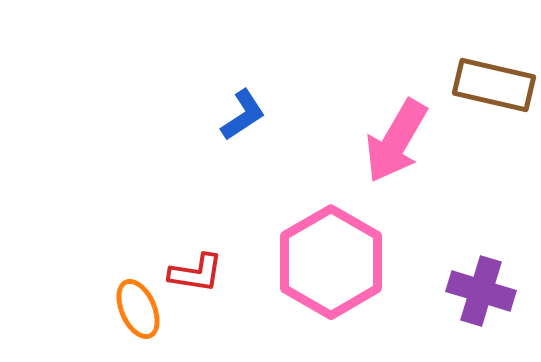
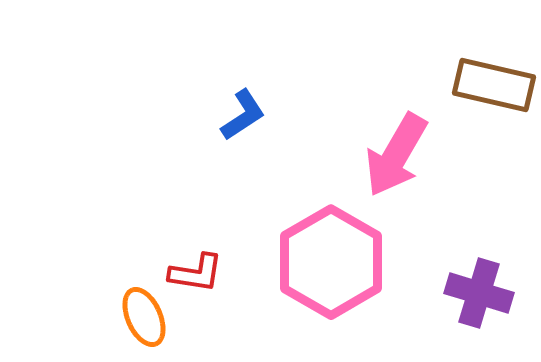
pink arrow: moved 14 px down
purple cross: moved 2 px left, 2 px down
orange ellipse: moved 6 px right, 8 px down
